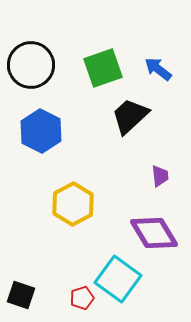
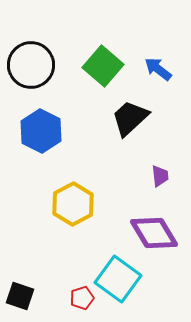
green square: moved 2 px up; rotated 30 degrees counterclockwise
black trapezoid: moved 2 px down
black square: moved 1 px left, 1 px down
